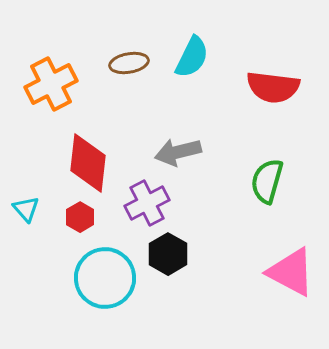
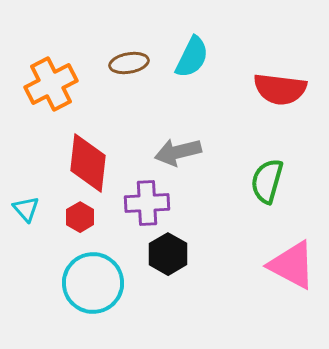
red semicircle: moved 7 px right, 2 px down
purple cross: rotated 24 degrees clockwise
pink triangle: moved 1 px right, 7 px up
cyan circle: moved 12 px left, 5 px down
